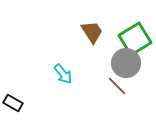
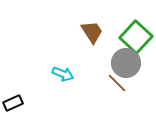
green square: moved 1 px right, 2 px up; rotated 16 degrees counterclockwise
cyan arrow: rotated 30 degrees counterclockwise
brown line: moved 3 px up
black rectangle: rotated 54 degrees counterclockwise
